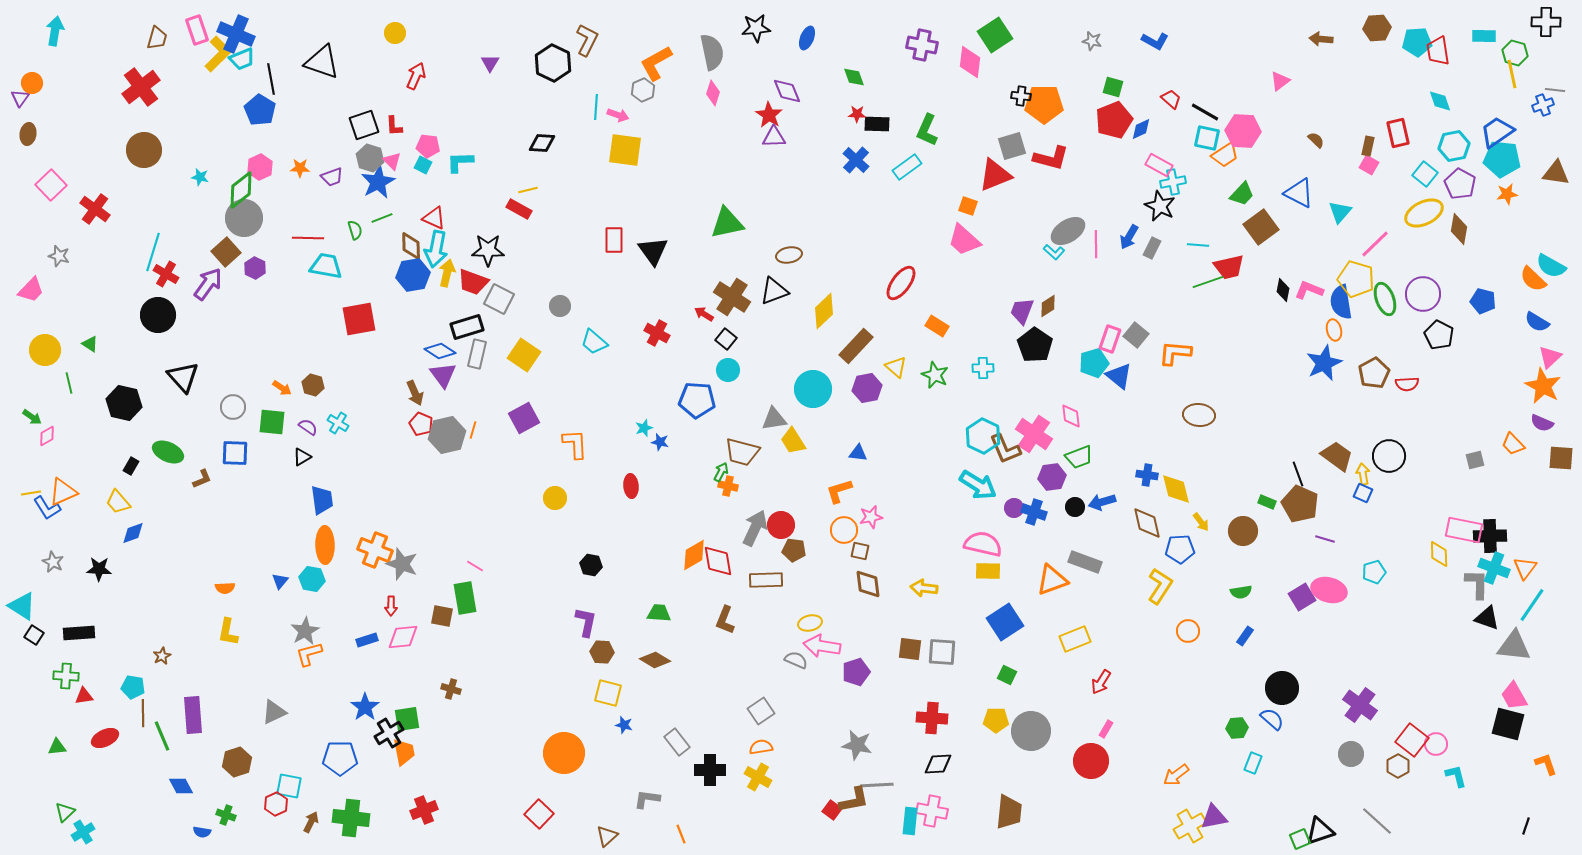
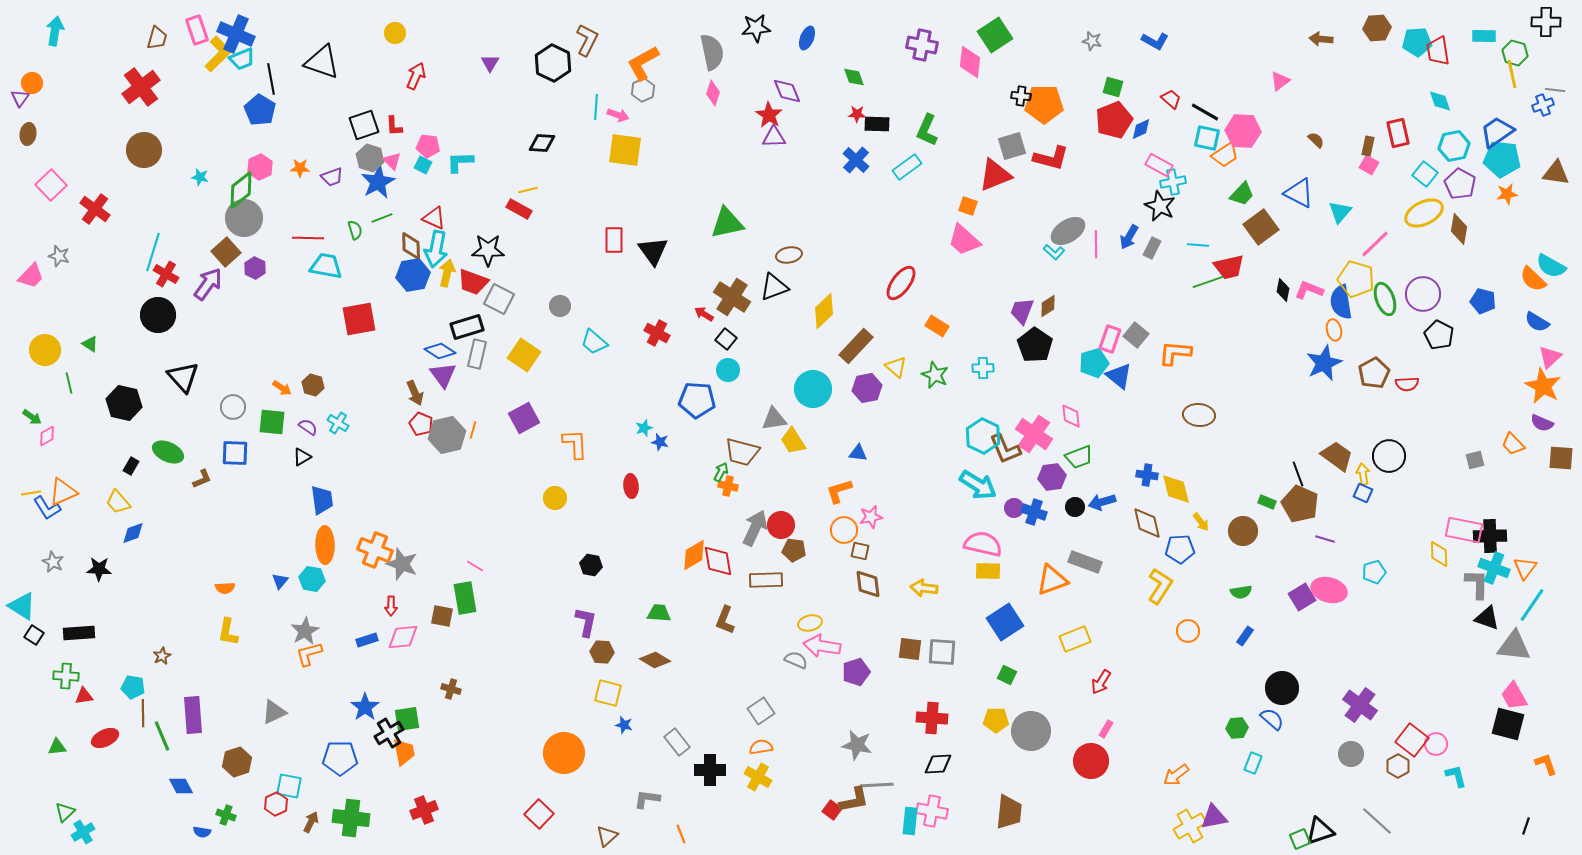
orange L-shape at (656, 63): moved 13 px left
pink trapezoid at (31, 290): moved 14 px up
black triangle at (774, 291): moved 4 px up
